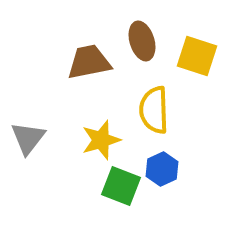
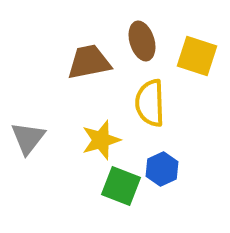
yellow semicircle: moved 4 px left, 7 px up
